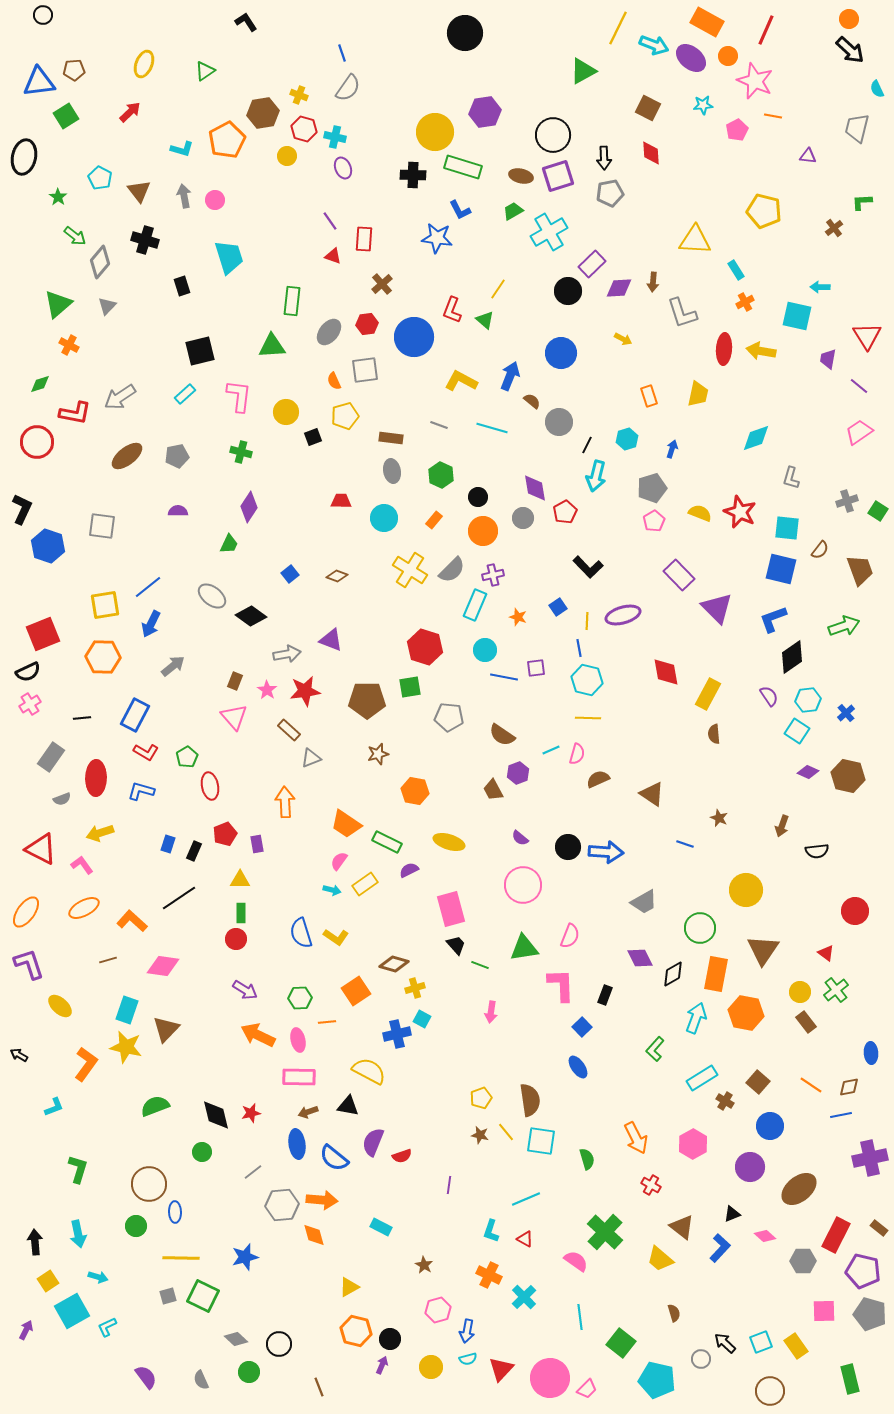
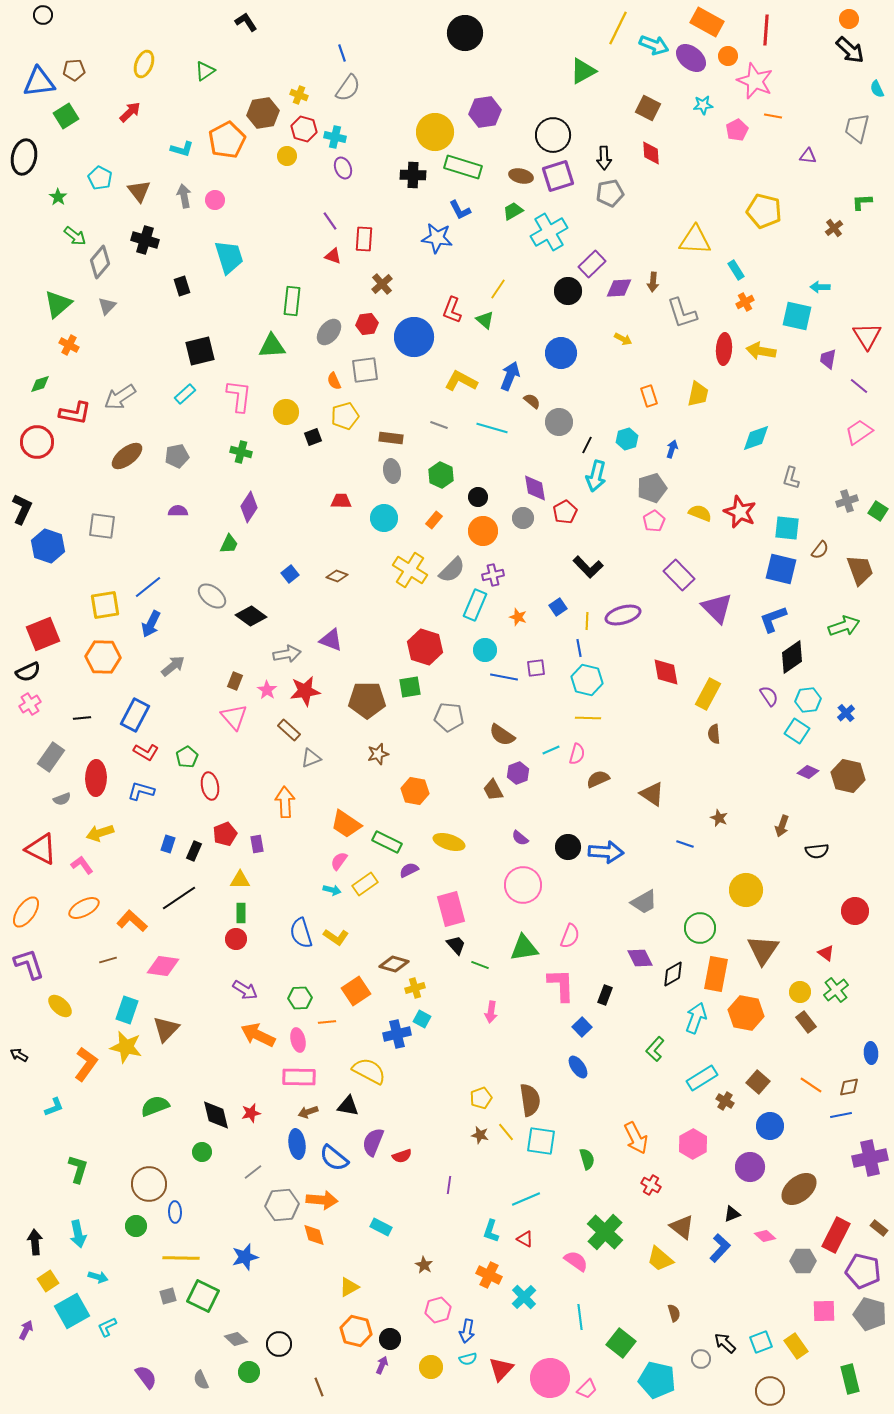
red line at (766, 30): rotated 20 degrees counterclockwise
